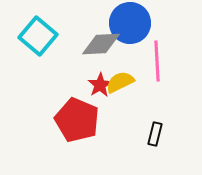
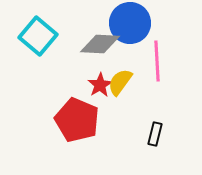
gray diamond: moved 1 px left; rotated 6 degrees clockwise
yellow semicircle: rotated 28 degrees counterclockwise
